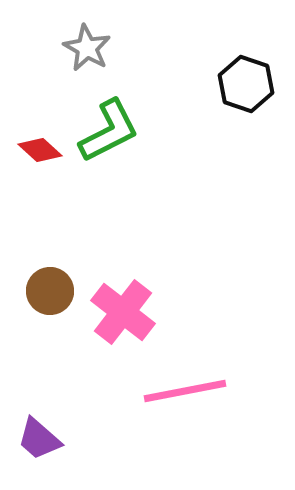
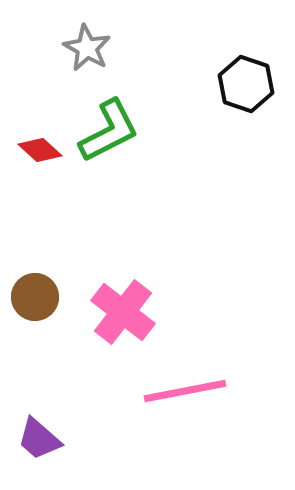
brown circle: moved 15 px left, 6 px down
